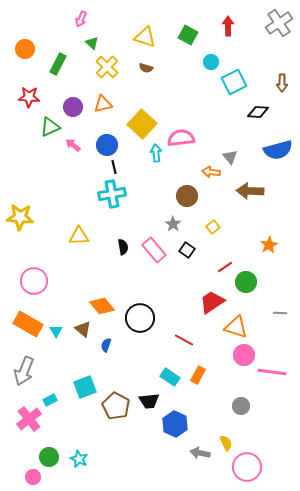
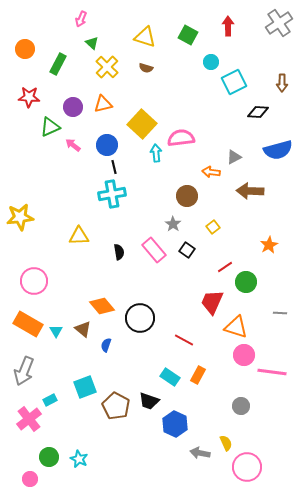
gray triangle at (230, 157): moved 4 px right; rotated 42 degrees clockwise
yellow star at (20, 217): rotated 12 degrees counterclockwise
black semicircle at (123, 247): moved 4 px left, 5 px down
red trapezoid at (212, 302): rotated 32 degrees counterclockwise
black trapezoid at (149, 401): rotated 25 degrees clockwise
pink circle at (33, 477): moved 3 px left, 2 px down
